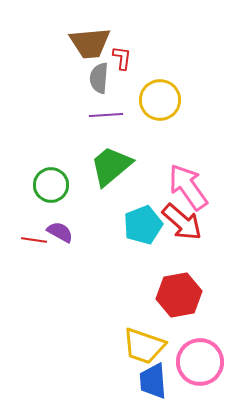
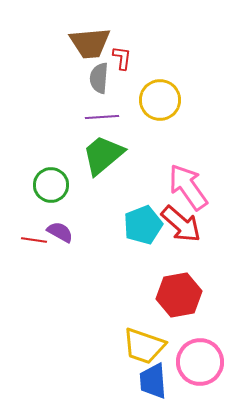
purple line: moved 4 px left, 2 px down
green trapezoid: moved 8 px left, 11 px up
red arrow: moved 1 px left, 2 px down
